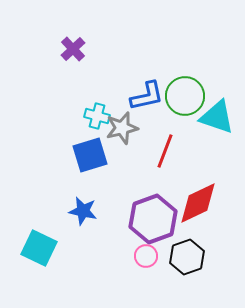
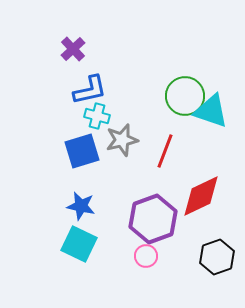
blue L-shape: moved 57 px left, 6 px up
cyan triangle: moved 6 px left, 6 px up
gray star: moved 12 px down
blue square: moved 8 px left, 4 px up
red diamond: moved 3 px right, 7 px up
blue star: moved 2 px left, 5 px up
cyan square: moved 40 px right, 4 px up
black hexagon: moved 30 px right
